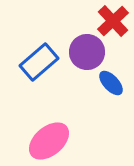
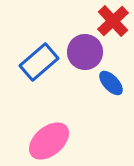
purple circle: moved 2 px left
